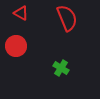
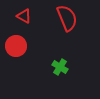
red triangle: moved 3 px right, 3 px down
green cross: moved 1 px left, 1 px up
